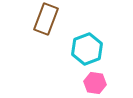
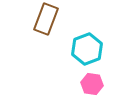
pink hexagon: moved 3 px left, 1 px down
